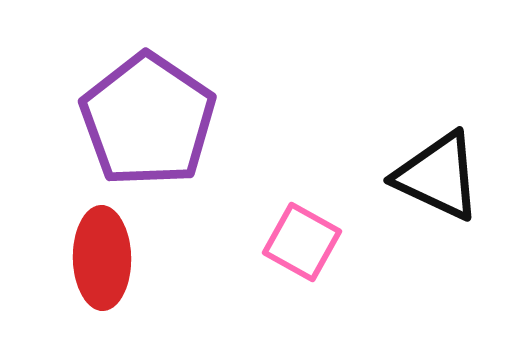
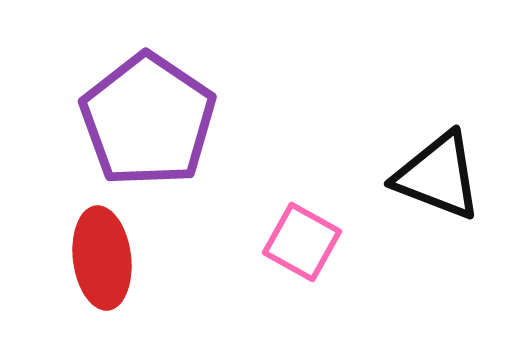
black triangle: rotated 4 degrees counterclockwise
red ellipse: rotated 6 degrees counterclockwise
